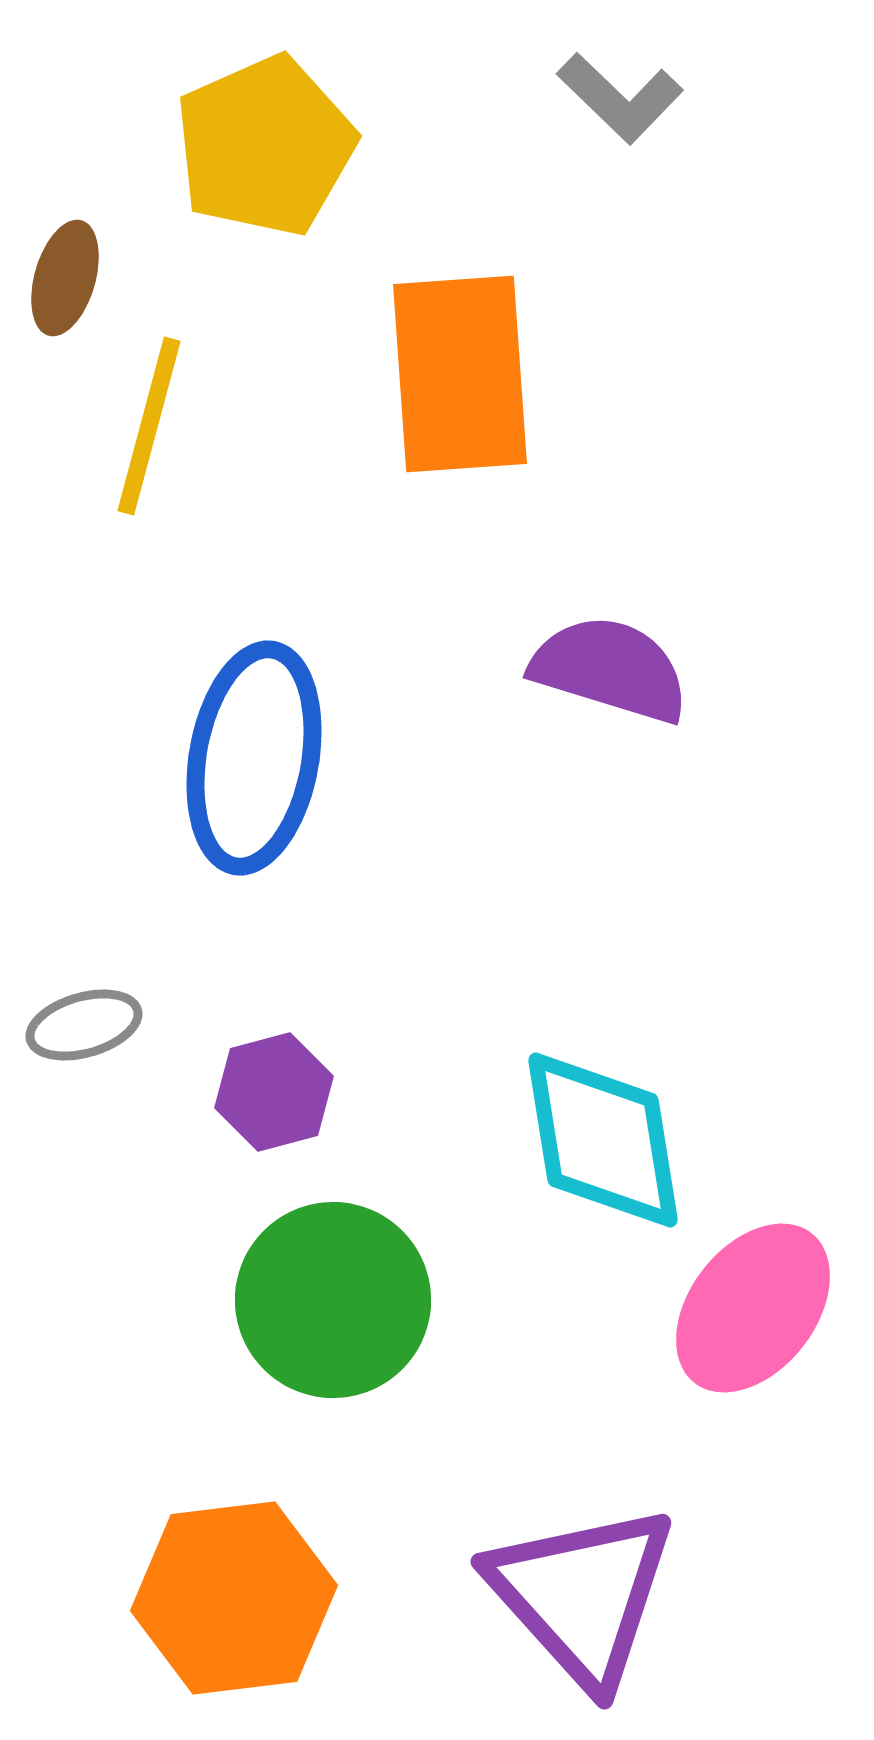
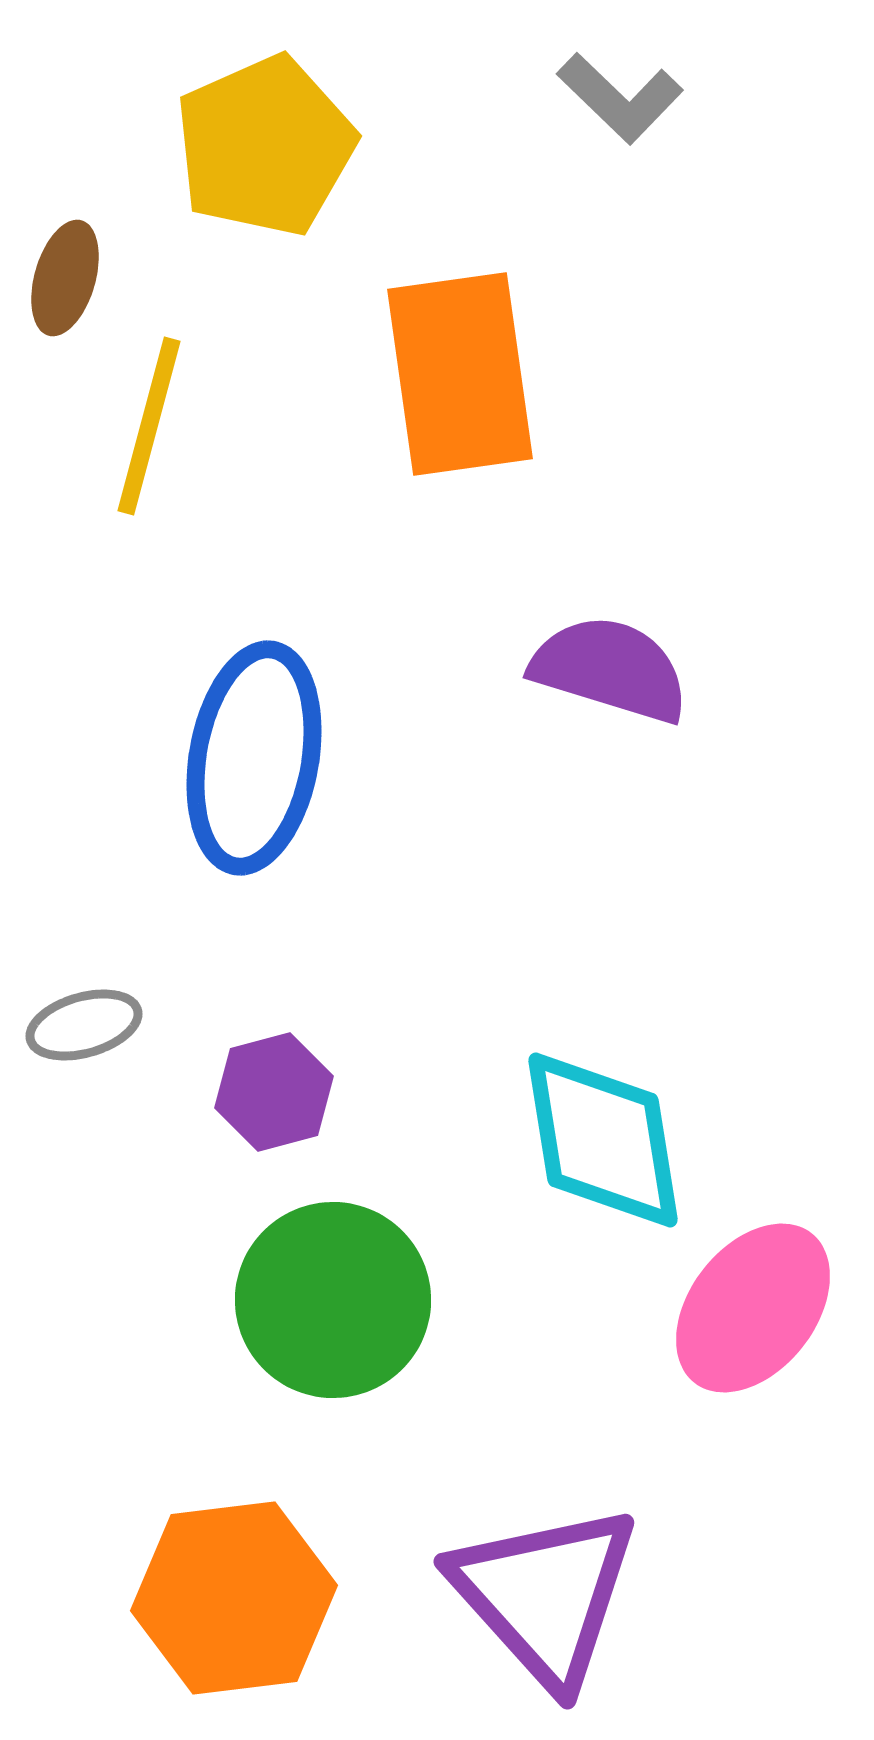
orange rectangle: rotated 4 degrees counterclockwise
purple triangle: moved 37 px left
